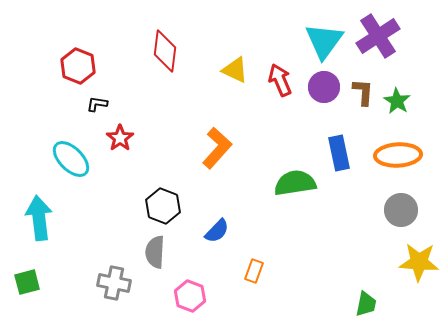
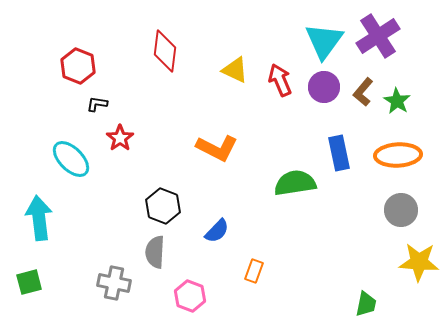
brown L-shape: rotated 144 degrees counterclockwise
orange L-shape: rotated 75 degrees clockwise
green square: moved 2 px right
